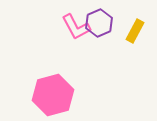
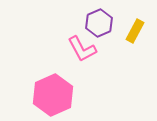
pink L-shape: moved 6 px right, 22 px down
pink hexagon: rotated 9 degrees counterclockwise
